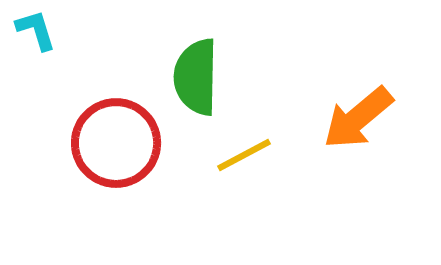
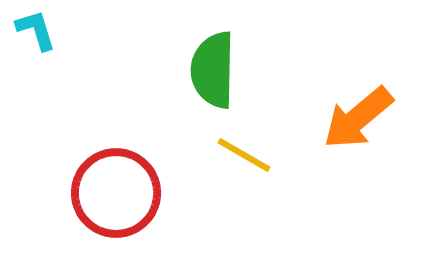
green semicircle: moved 17 px right, 7 px up
red circle: moved 50 px down
yellow line: rotated 58 degrees clockwise
